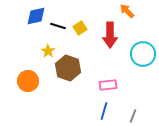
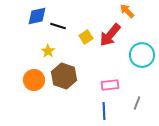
blue diamond: moved 1 px right
yellow square: moved 6 px right, 9 px down
red arrow: rotated 40 degrees clockwise
cyan circle: moved 1 px left, 1 px down
brown hexagon: moved 4 px left, 8 px down
orange circle: moved 6 px right, 1 px up
pink rectangle: moved 2 px right
blue line: rotated 18 degrees counterclockwise
gray line: moved 4 px right, 13 px up
